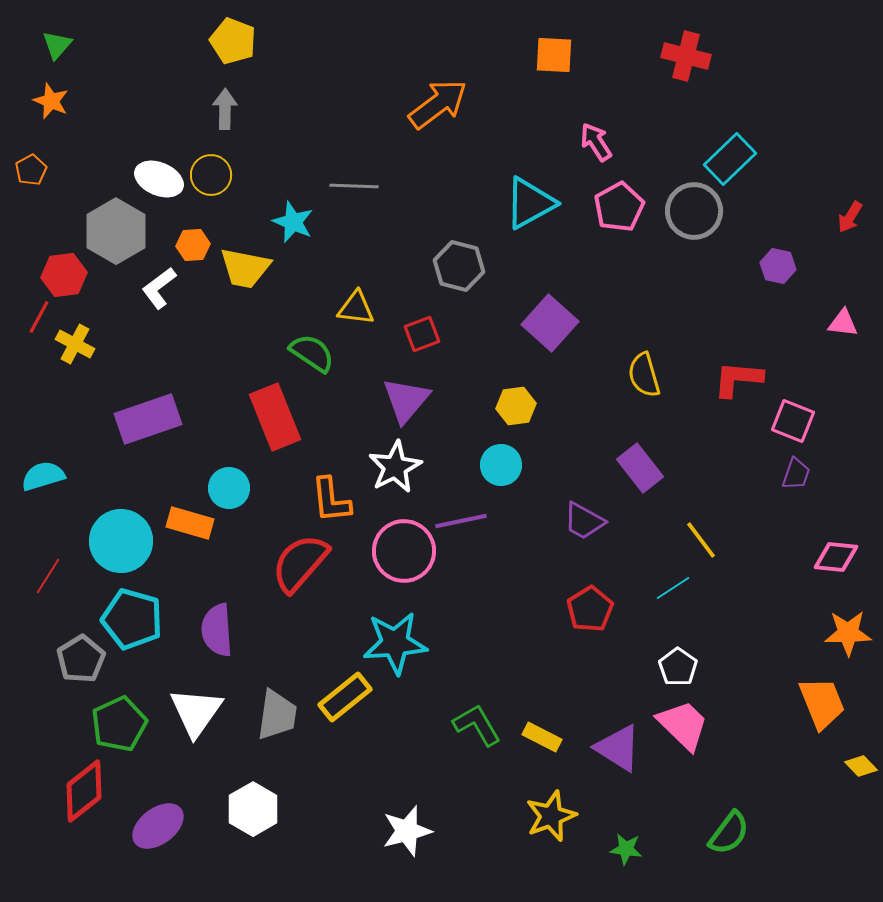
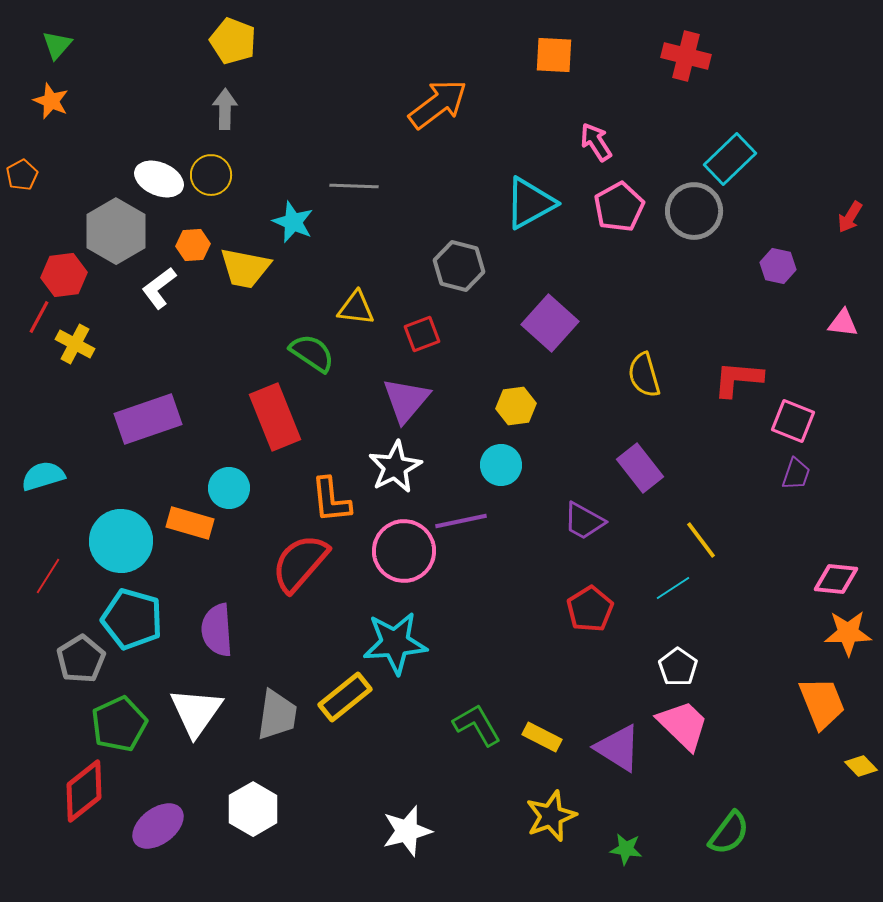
orange pentagon at (31, 170): moved 9 px left, 5 px down
pink diamond at (836, 557): moved 22 px down
